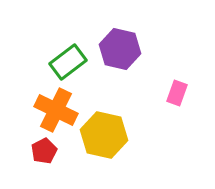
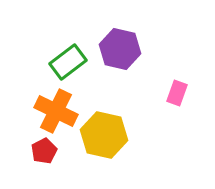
orange cross: moved 1 px down
